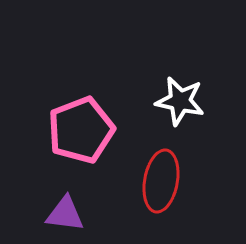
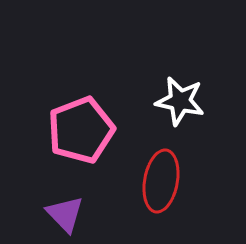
purple triangle: rotated 39 degrees clockwise
